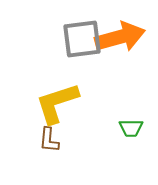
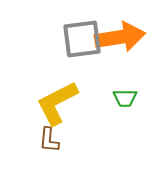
orange arrow: rotated 6 degrees clockwise
yellow L-shape: rotated 9 degrees counterclockwise
green trapezoid: moved 6 px left, 30 px up
